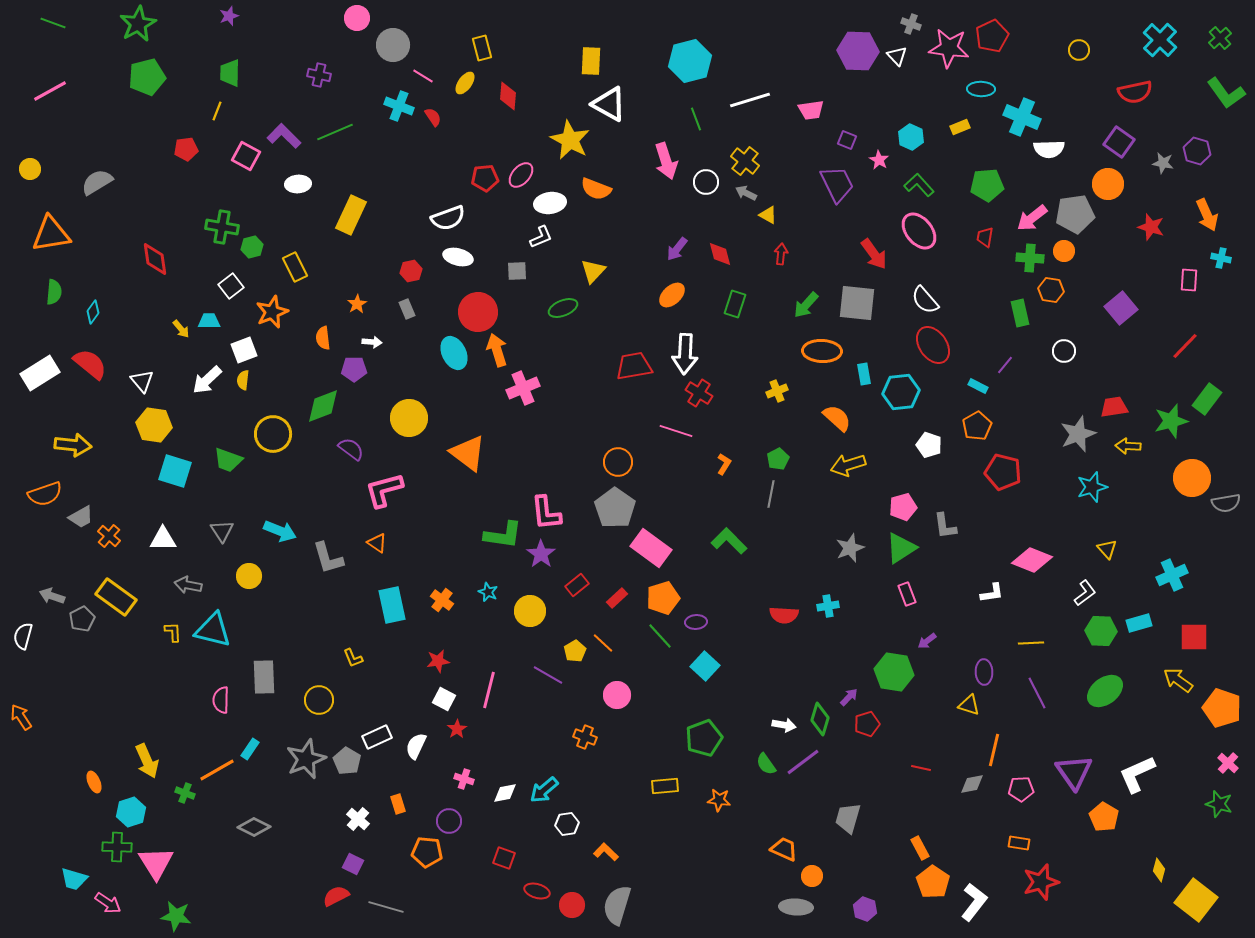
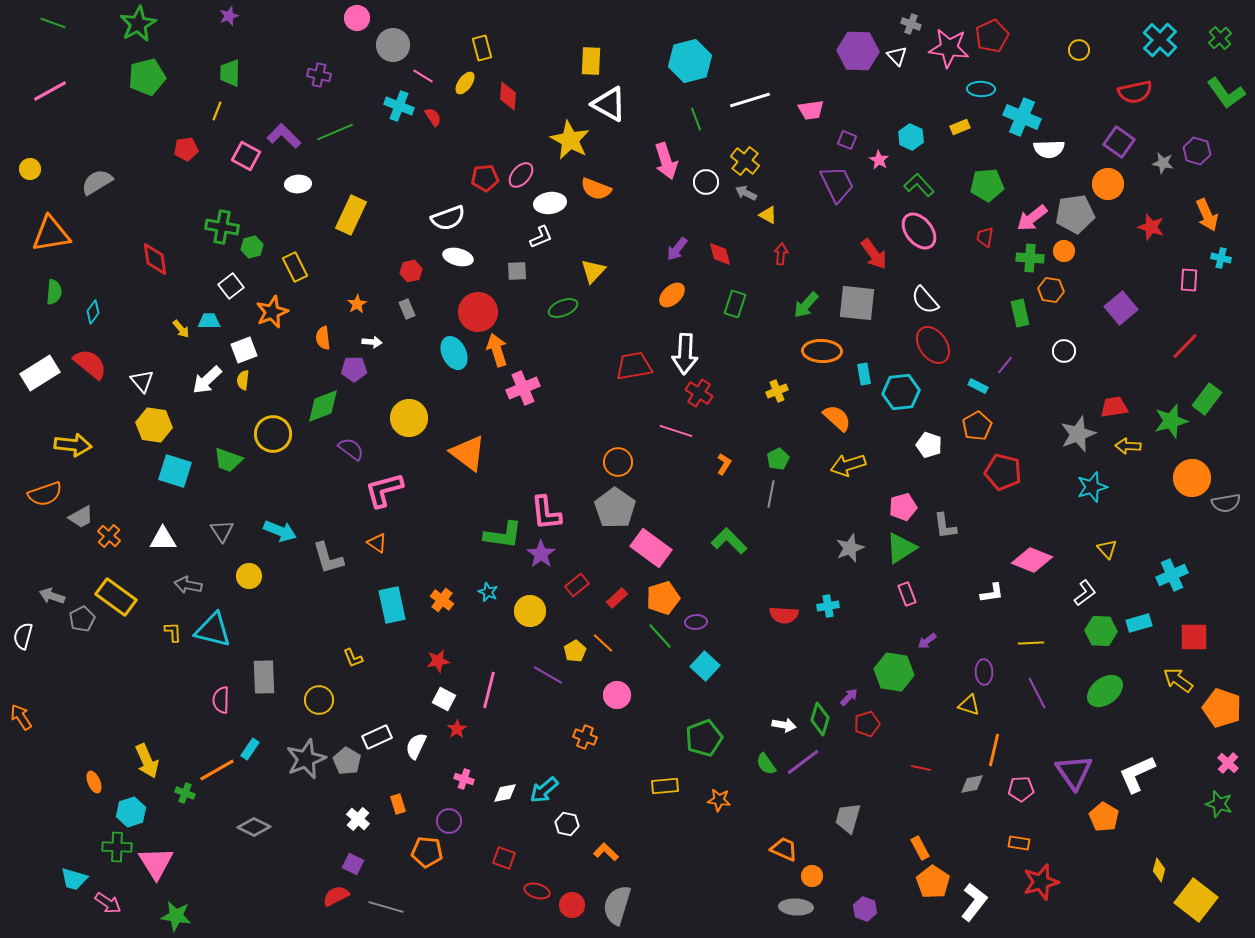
white hexagon at (567, 824): rotated 20 degrees clockwise
